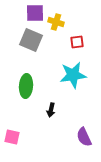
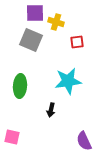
cyan star: moved 5 px left, 6 px down
green ellipse: moved 6 px left
purple semicircle: moved 4 px down
